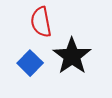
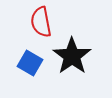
blue square: rotated 15 degrees counterclockwise
